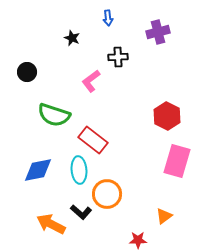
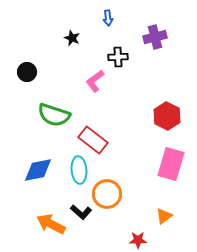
purple cross: moved 3 px left, 5 px down
pink L-shape: moved 4 px right
pink rectangle: moved 6 px left, 3 px down
